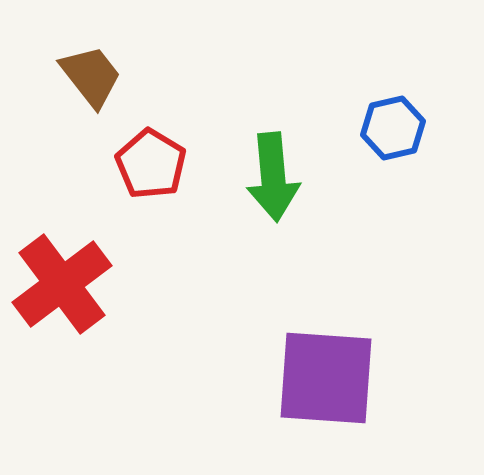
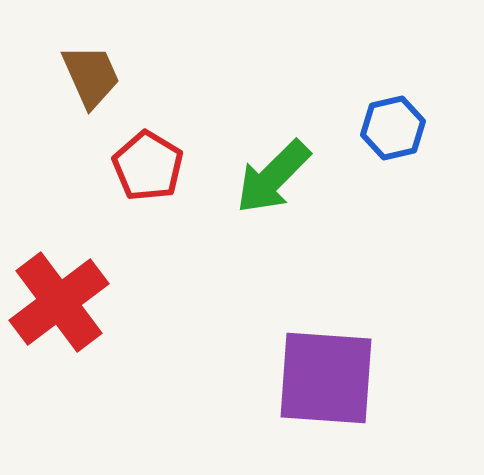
brown trapezoid: rotated 14 degrees clockwise
red pentagon: moved 3 px left, 2 px down
green arrow: rotated 50 degrees clockwise
red cross: moved 3 px left, 18 px down
